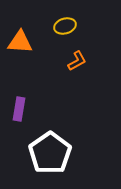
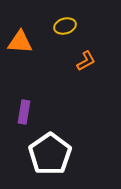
orange L-shape: moved 9 px right
purple rectangle: moved 5 px right, 3 px down
white pentagon: moved 1 px down
